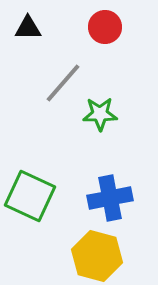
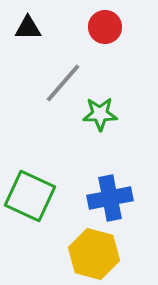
yellow hexagon: moved 3 px left, 2 px up
